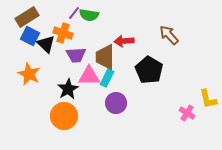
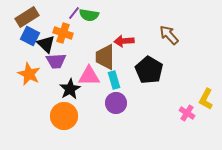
purple trapezoid: moved 20 px left, 6 px down
cyan rectangle: moved 7 px right, 2 px down; rotated 42 degrees counterclockwise
black star: moved 2 px right
yellow L-shape: moved 2 px left; rotated 40 degrees clockwise
